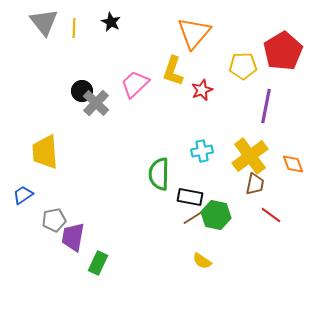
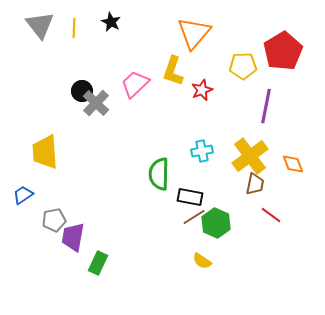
gray triangle: moved 4 px left, 3 px down
green hexagon: moved 8 px down; rotated 12 degrees clockwise
